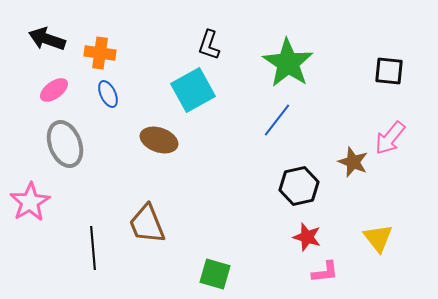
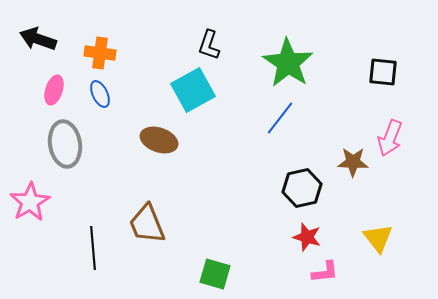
black arrow: moved 9 px left
black square: moved 6 px left, 1 px down
pink ellipse: rotated 36 degrees counterclockwise
blue ellipse: moved 8 px left
blue line: moved 3 px right, 2 px up
pink arrow: rotated 18 degrees counterclockwise
gray ellipse: rotated 12 degrees clockwise
brown star: rotated 20 degrees counterclockwise
black hexagon: moved 3 px right, 2 px down
